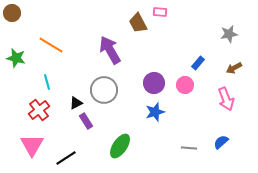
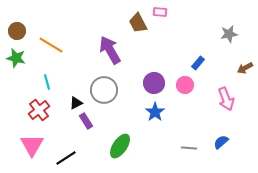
brown circle: moved 5 px right, 18 px down
brown arrow: moved 11 px right
blue star: rotated 18 degrees counterclockwise
